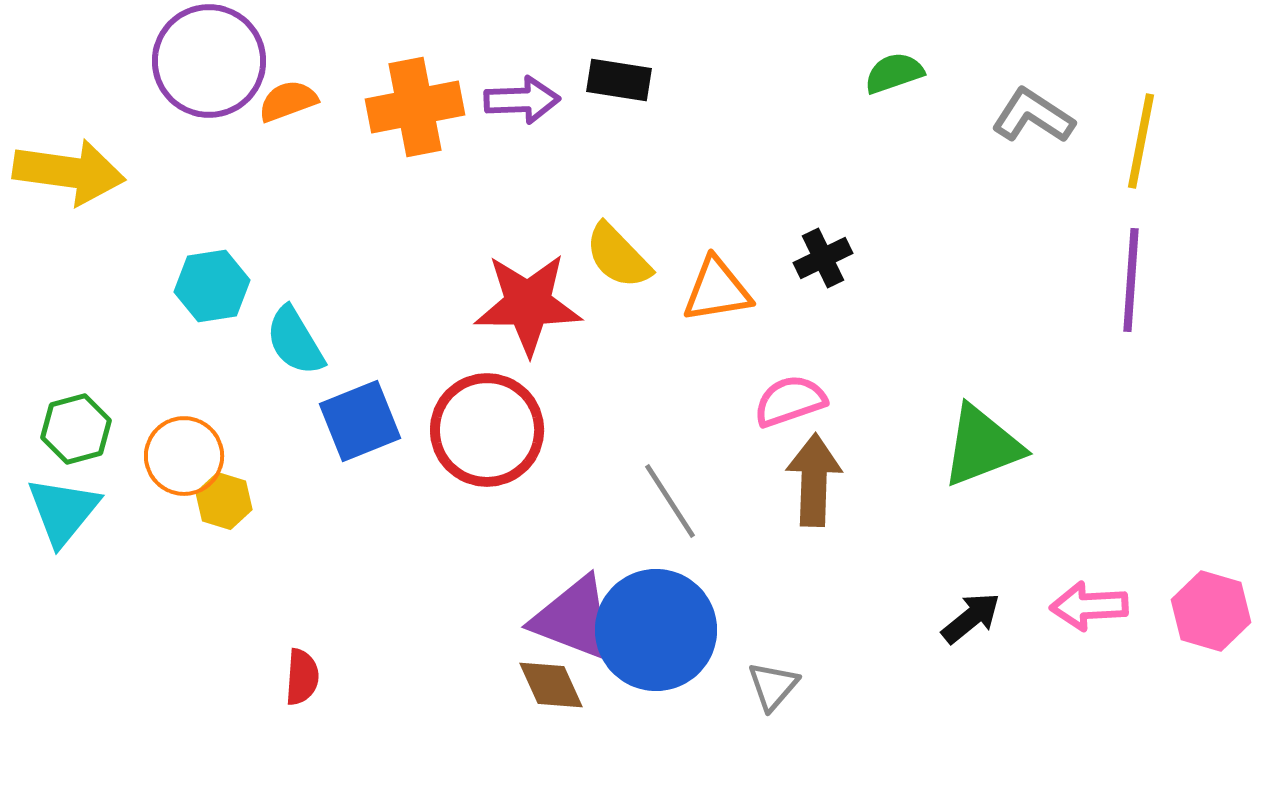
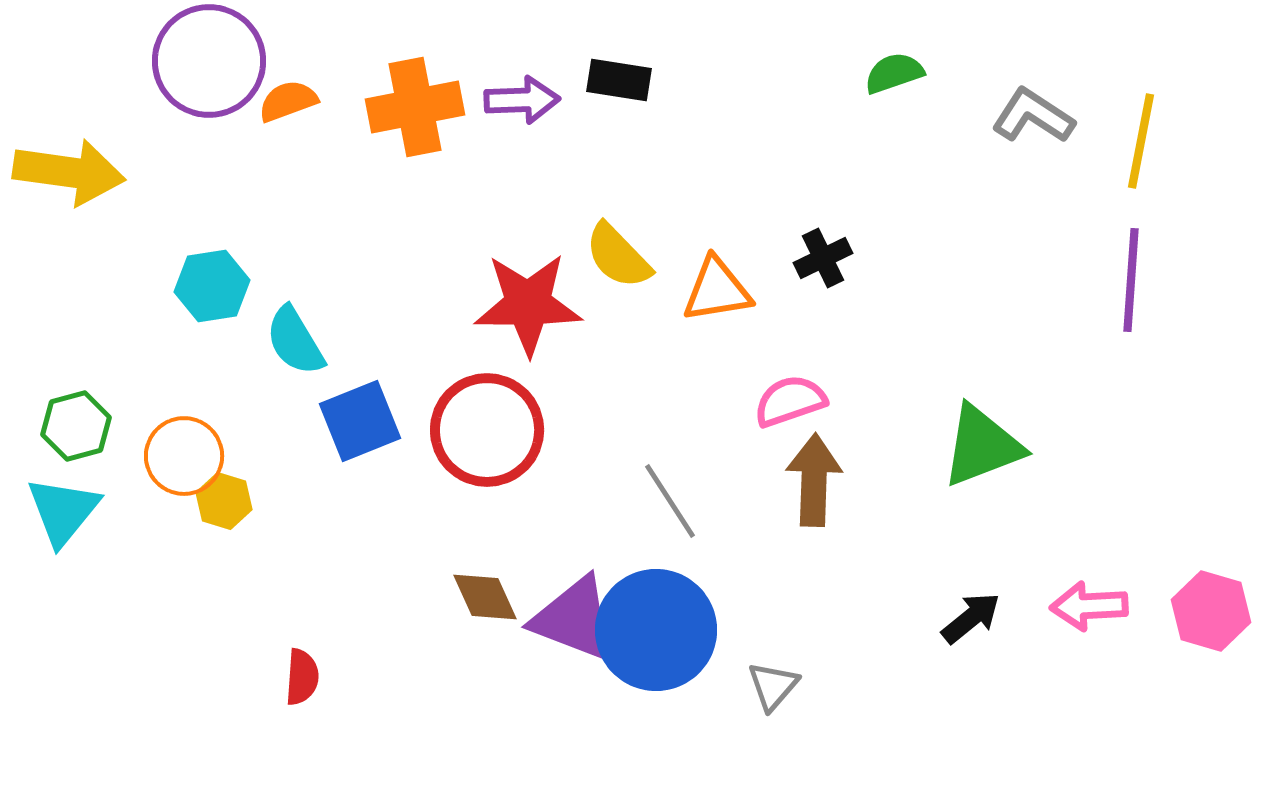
green hexagon: moved 3 px up
brown diamond: moved 66 px left, 88 px up
